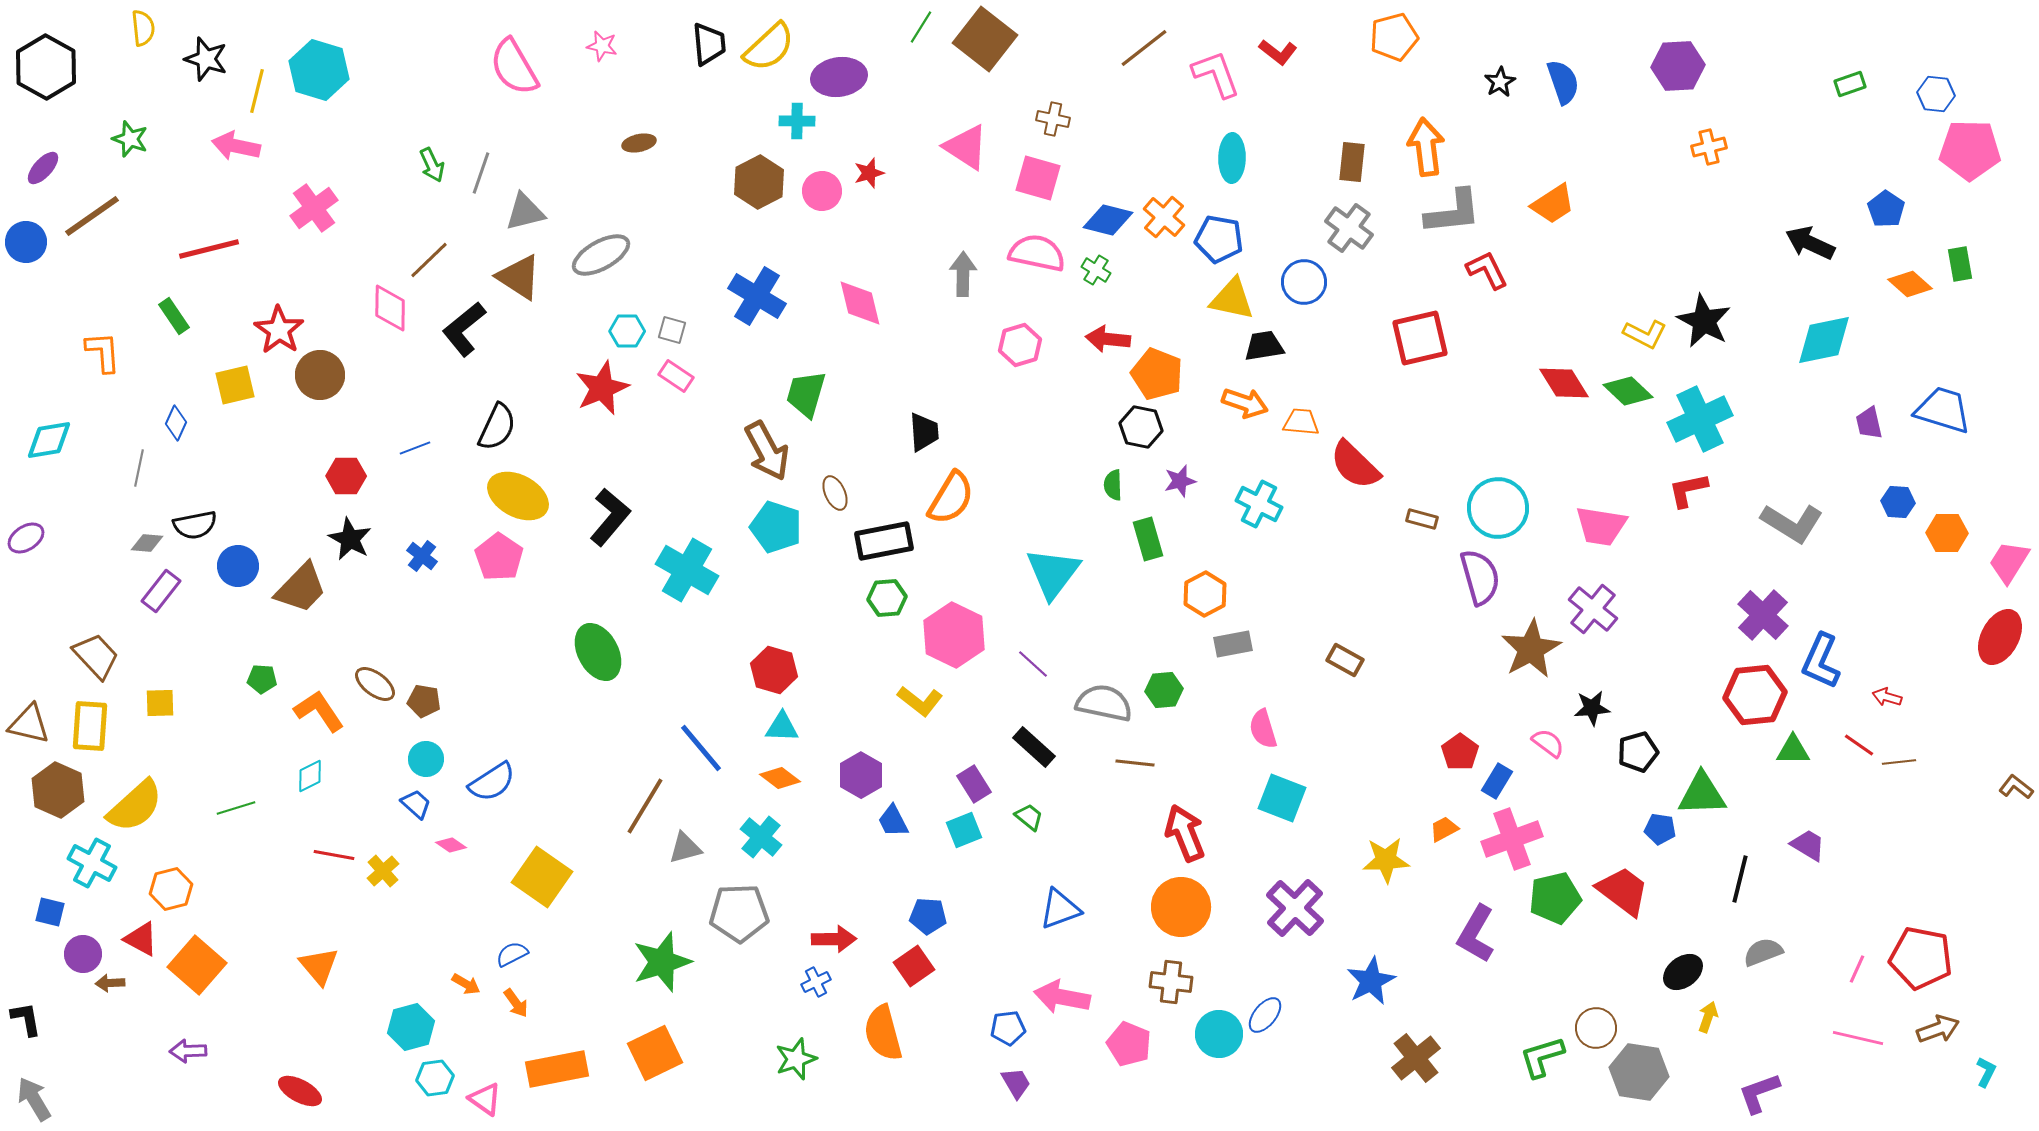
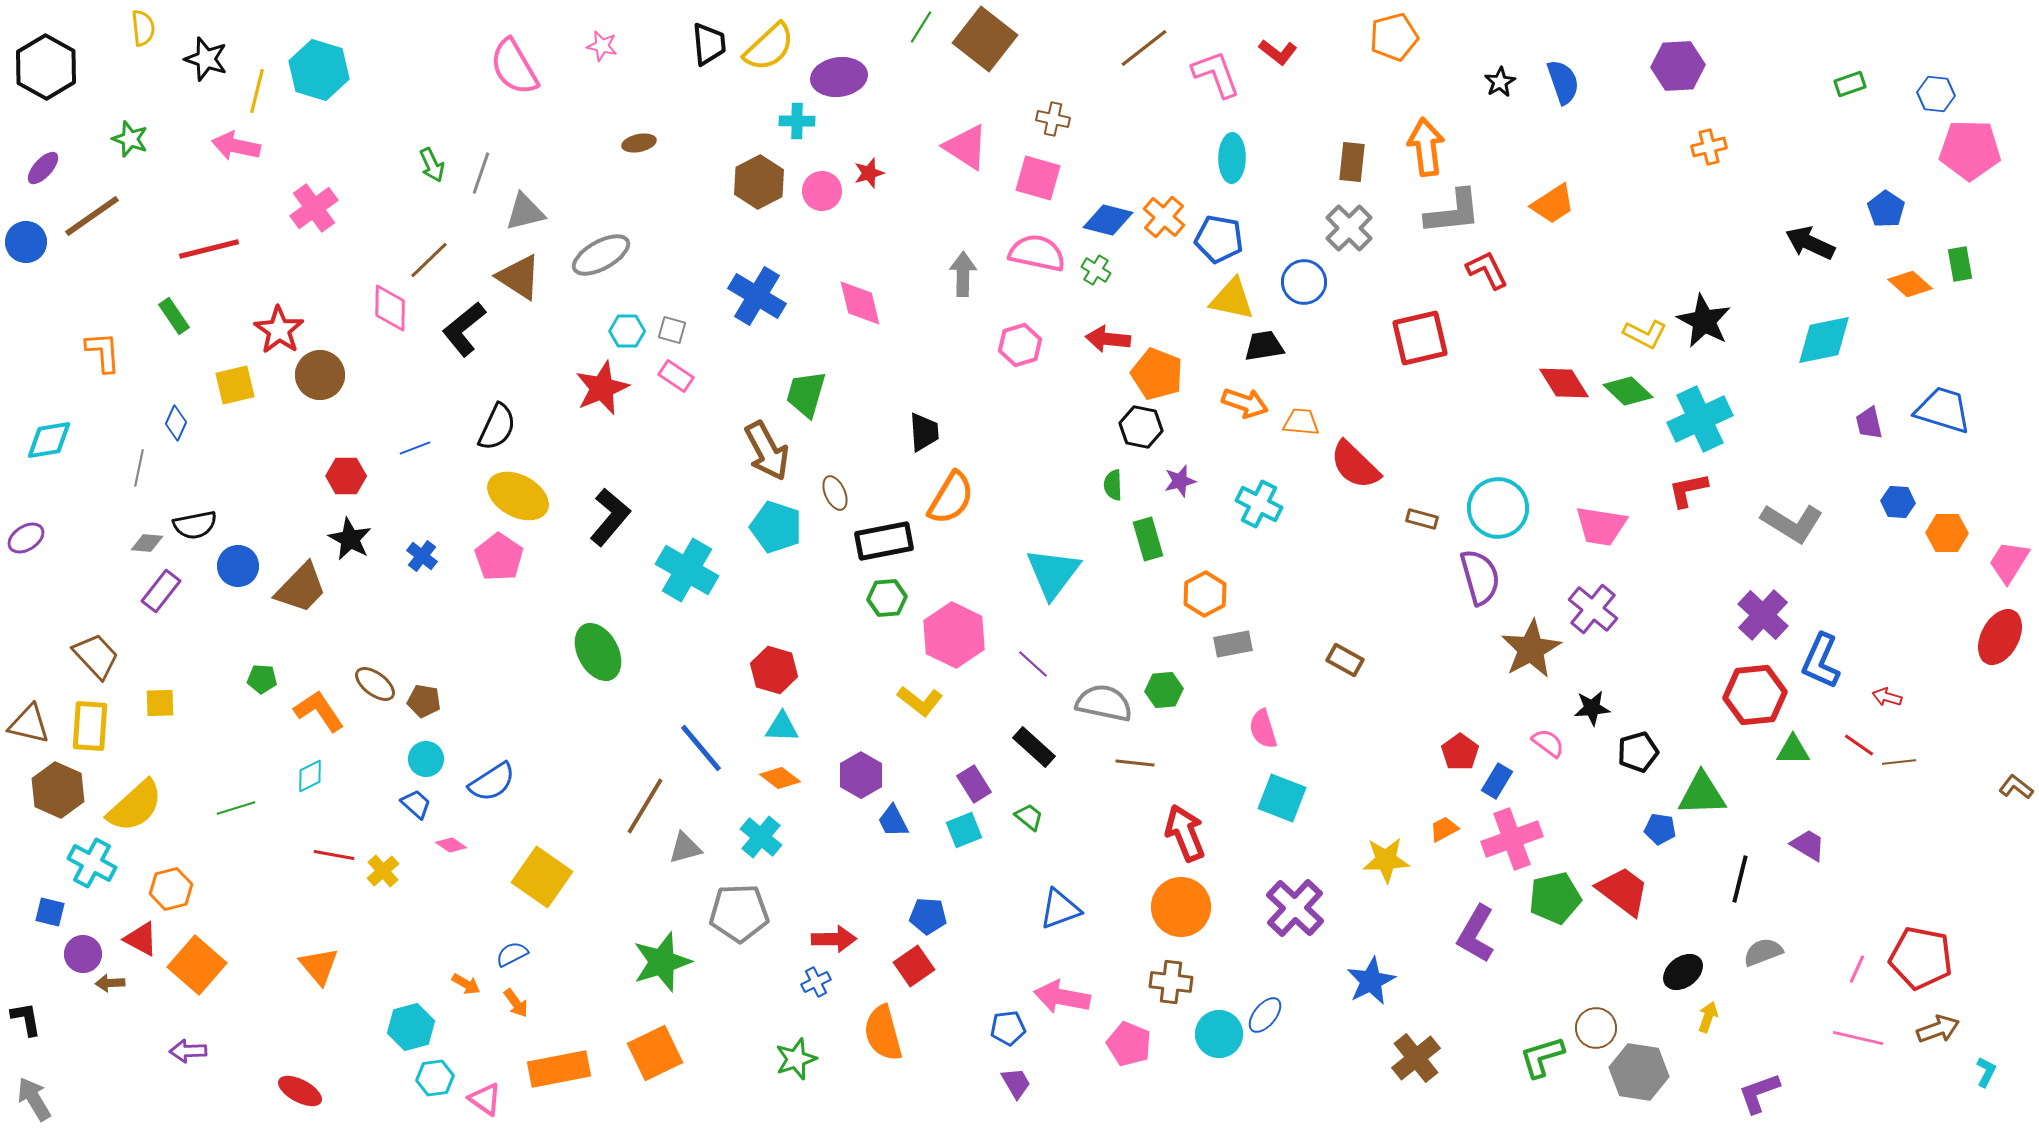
gray cross at (1349, 228): rotated 9 degrees clockwise
orange rectangle at (557, 1069): moved 2 px right
